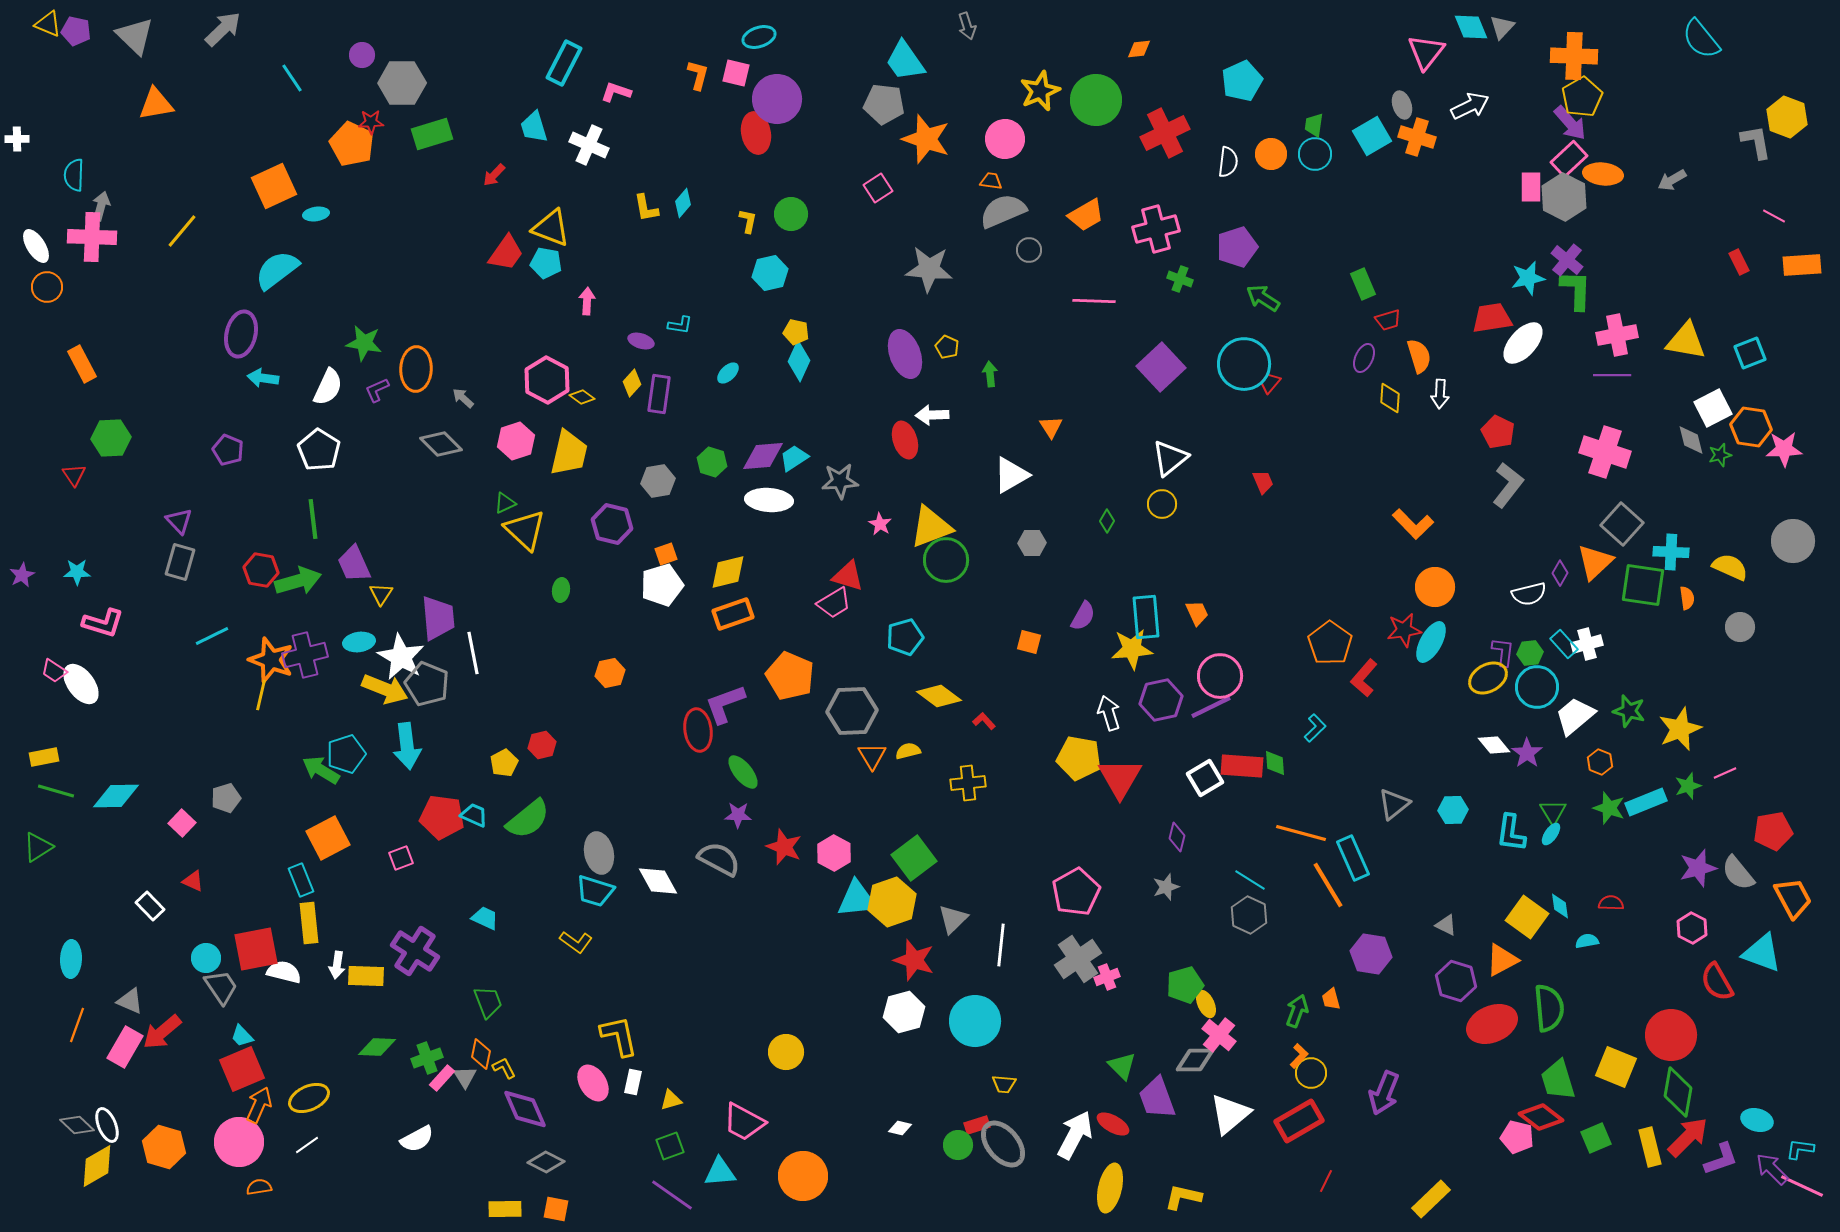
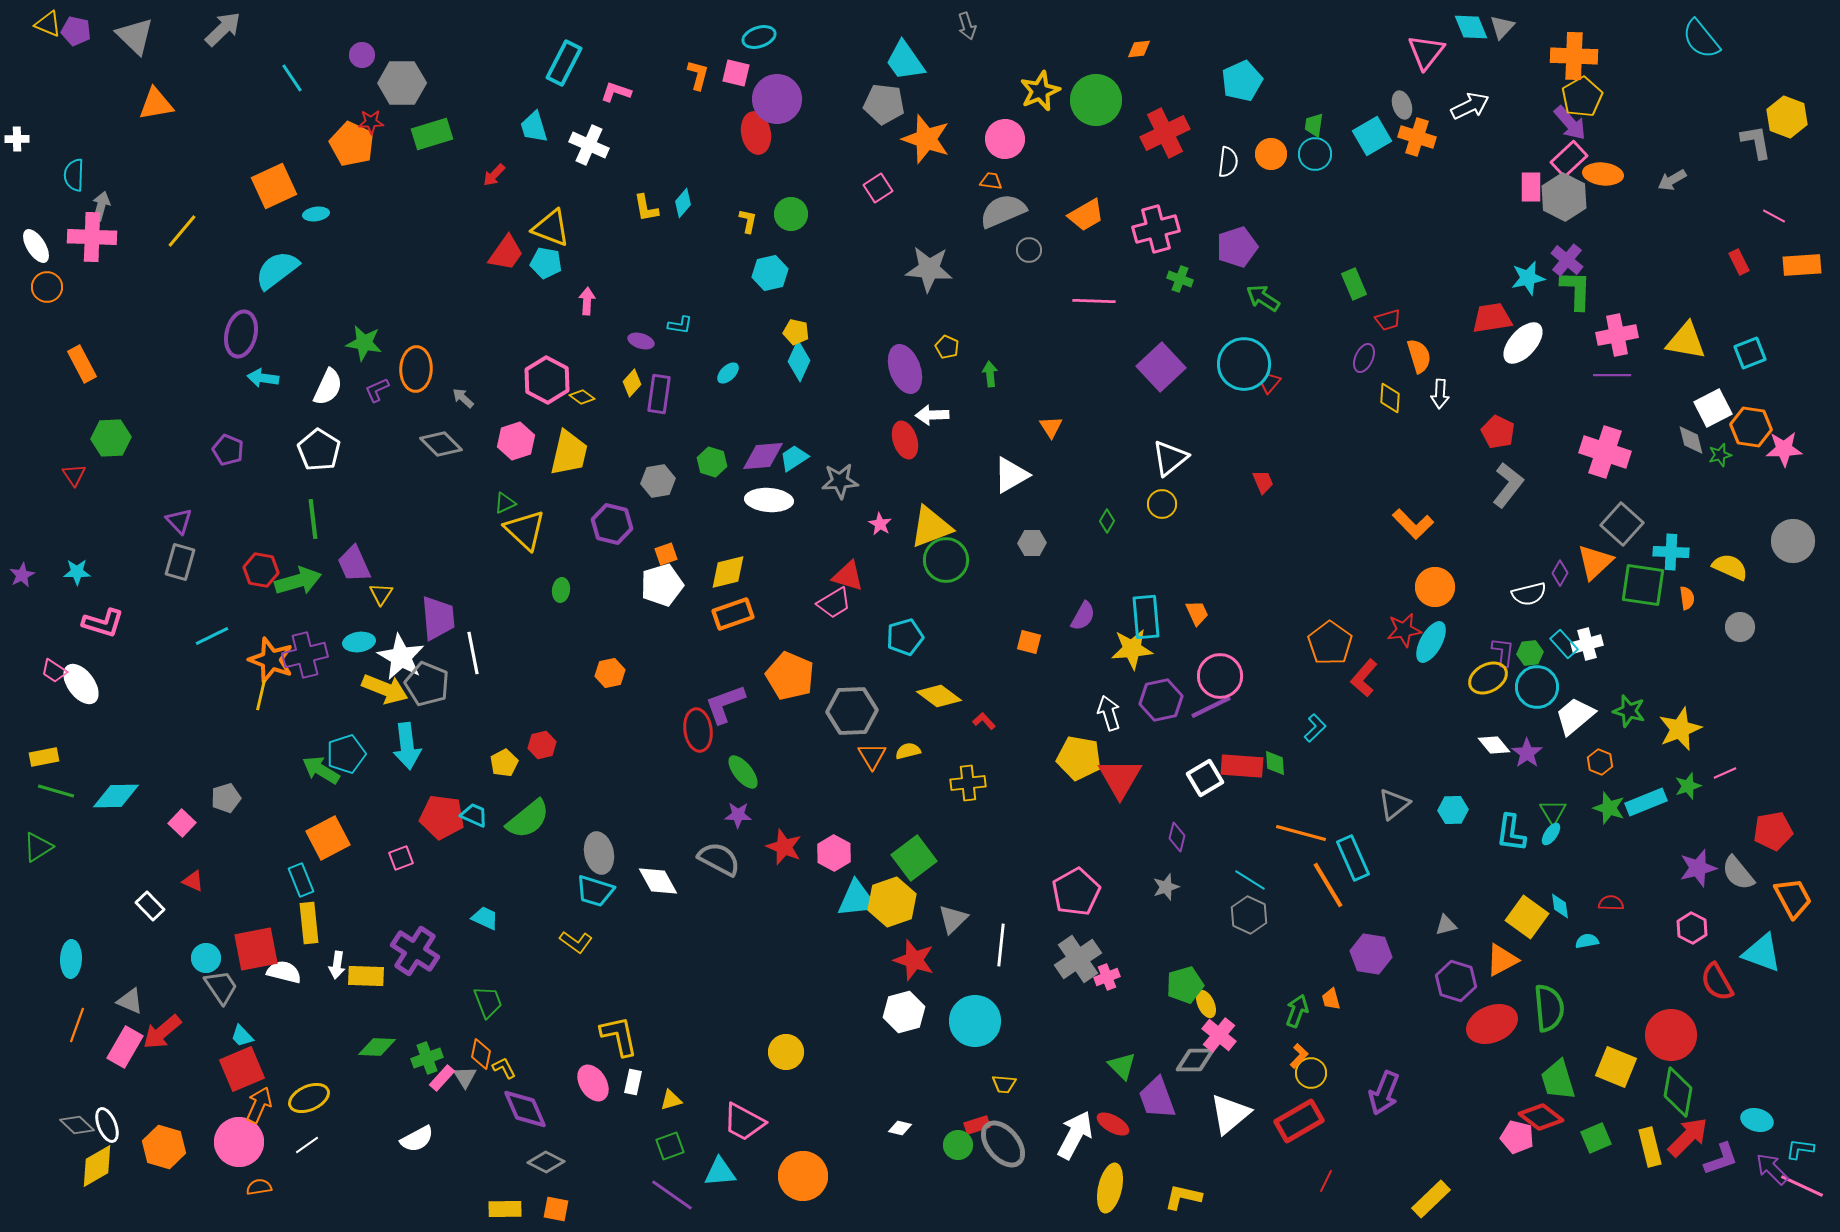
green rectangle at (1363, 284): moved 9 px left
purple ellipse at (905, 354): moved 15 px down
gray triangle at (1446, 925): rotated 40 degrees counterclockwise
